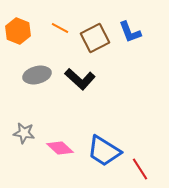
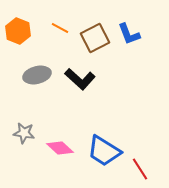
blue L-shape: moved 1 px left, 2 px down
